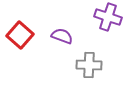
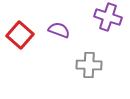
purple semicircle: moved 3 px left, 6 px up
